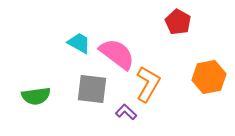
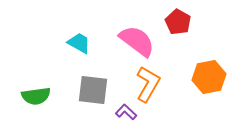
pink semicircle: moved 20 px right, 13 px up
gray square: moved 1 px right, 1 px down
